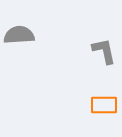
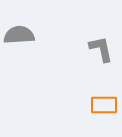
gray L-shape: moved 3 px left, 2 px up
